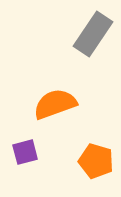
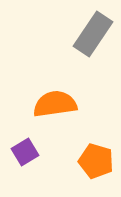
orange semicircle: rotated 12 degrees clockwise
purple square: rotated 16 degrees counterclockwise
